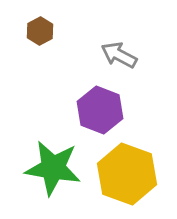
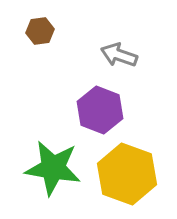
brown hexagon: rotated 20 degrees clockwise
gray arrow: rotated 9 degrees counterclockwise
